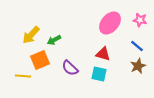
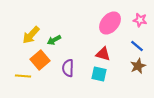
orange square: rotated 18 degrees counterclockwise
purple semicircle: moved 2 px left; rotated 48 degrees clockwise
